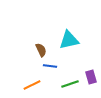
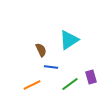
cyan triangle: rotated 20 degrees counterclockwise
blue line: moved 1 px right, 1 px down
green line: rotated 18 degrees counterclockwise
